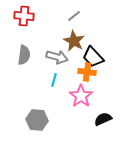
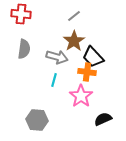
red cross: moved 3 px left, 2 px up
brown star: rotated 10 degrees clockwise
gray semicircle: moved 6 px up
